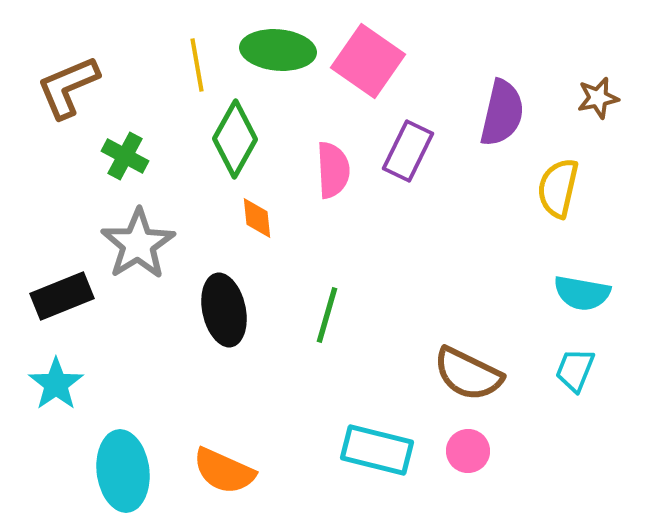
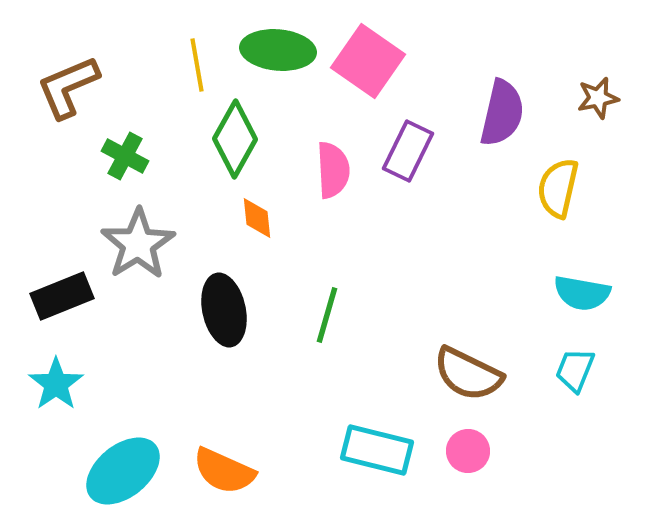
cyan ellipse: rotated 58 degrees clockwise
